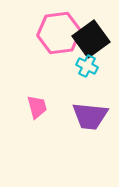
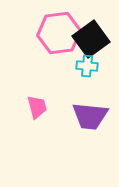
cyan cross: rotated 20 degrees counterclockwise
